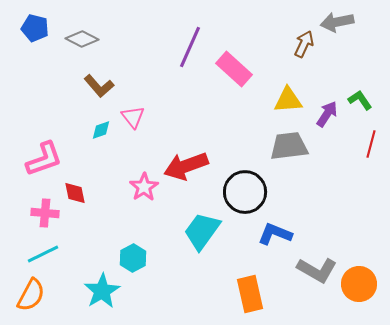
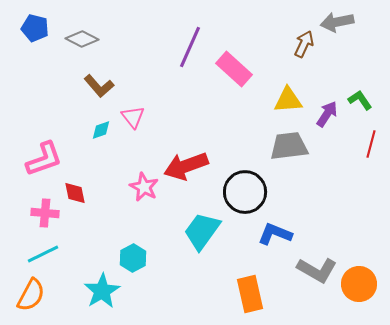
pink star: rotated 12 degrees counterclockwise
